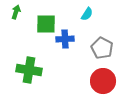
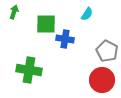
green arrow: moved 2 px left
blue cross: rotated 12 degrees clockwise
gray pentagon: moved 5 px right, 3 px down
red circle: moved 1 px left, 1 px up
